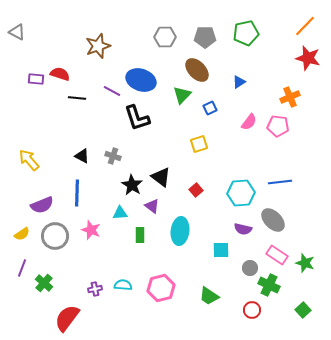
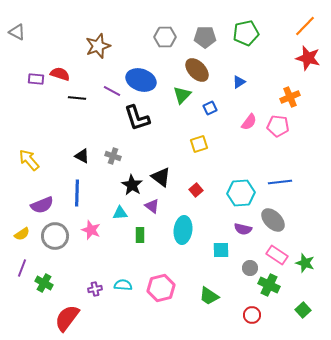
cyan ellipse at (180, 231): moved 3 px right, 1 px up
green cross at (44, 283): rotated 12 degrees counterclockwise
red circle at (252, 310): moved 5 px down
